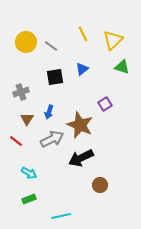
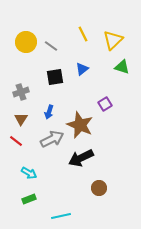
brown triangle: moved 6 px left
brown circle: moved 1 px left, 3 px down
